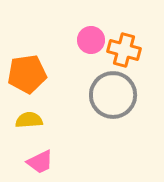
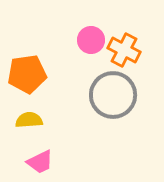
orange cross: rotated 12 degrees clockwise
